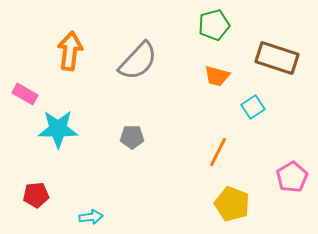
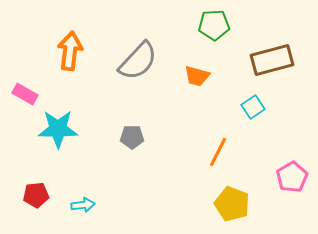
green pentagon: rotated 12 degrees clockwise
brown rectangle: moved 5 px left, 2 px down; rotated 33 degrees counterclockwise
orange trapezoid: moved 20 px left
cyan arrow: moved 8 px left, 12 px up
